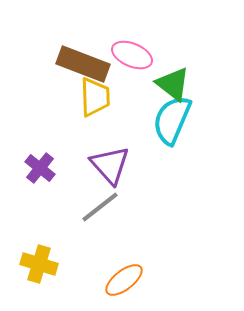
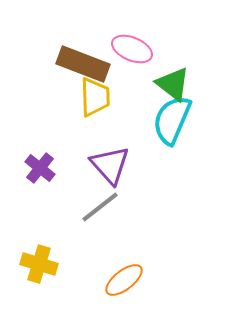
pink ellipse: moved 6 px up
